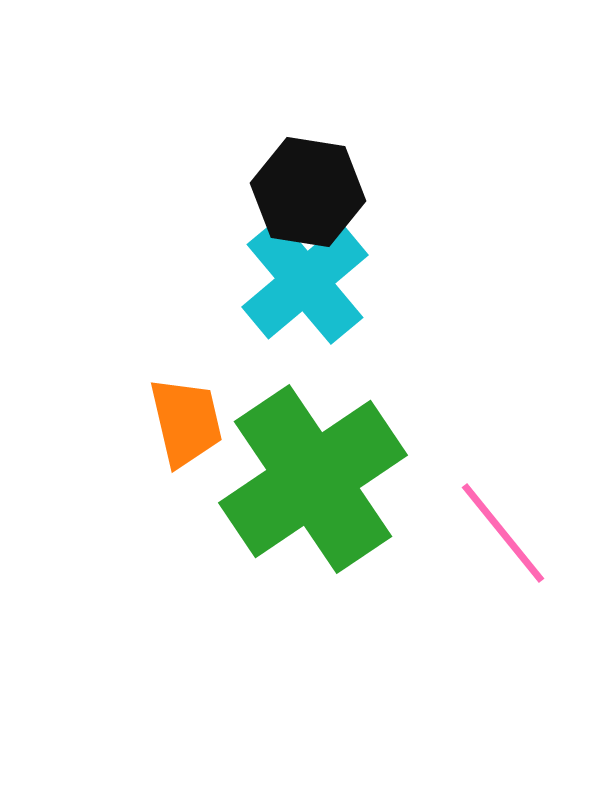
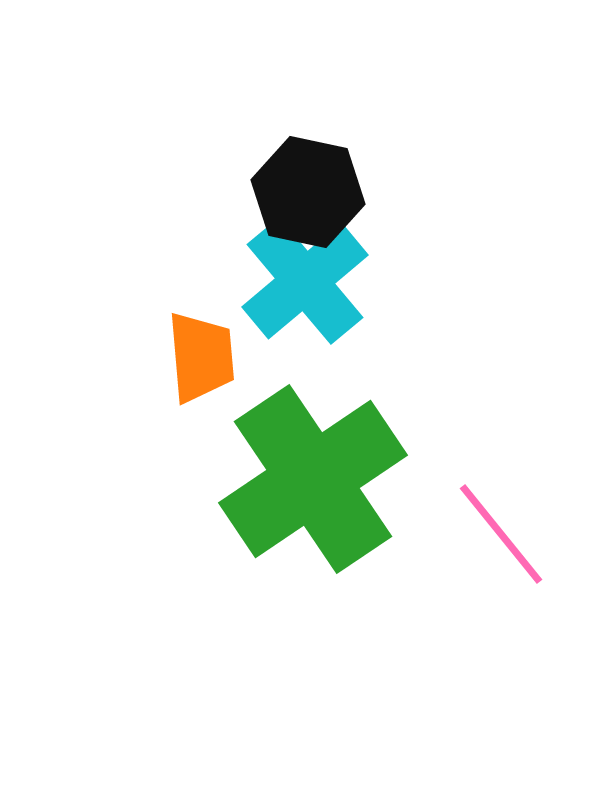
black hexagon: rotated 3 degrees clockwise
orange trapezoid: moved 15 px right, 65 px up; rotated 8 degrees clockwise
pink line: moved 2 px left, 1 px down
